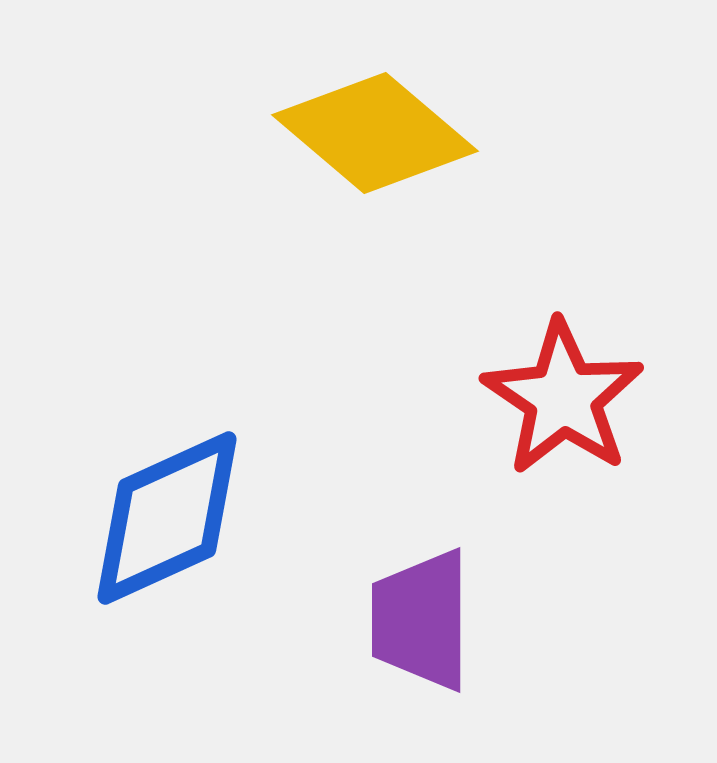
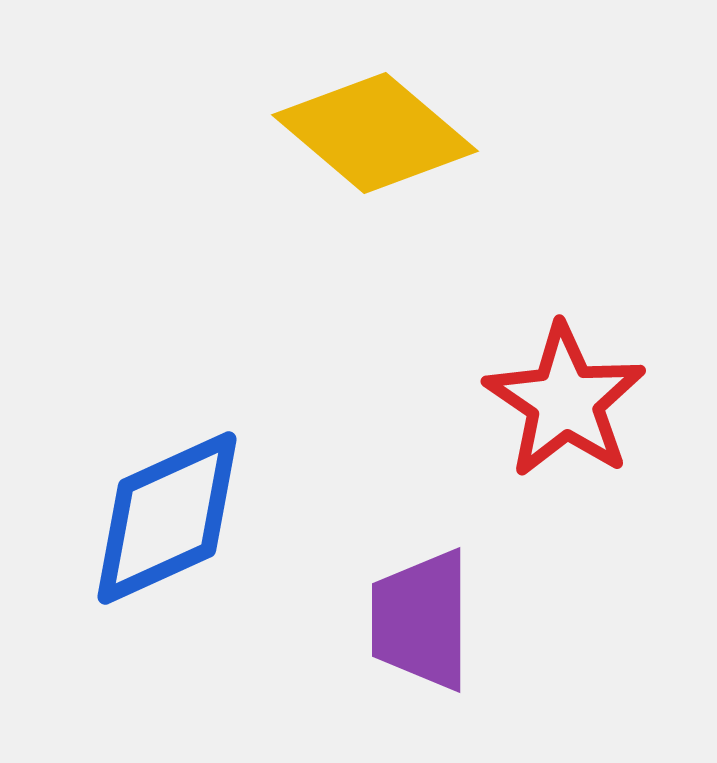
red star: moved 2 px right, 3 px down
